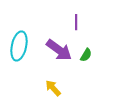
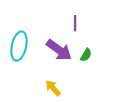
purple line: moved 1 px left, 1 px down
